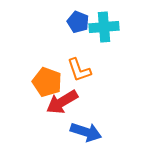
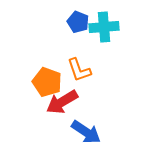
blue arrow: rotated 16 degrees clockwise
